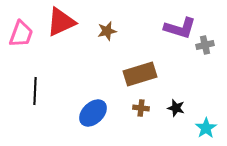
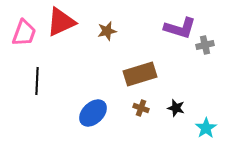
pink trapezoid: moved 3 px right, 1 px up
black line: moved 2 px right, 10 px up
brown cross: rotated 14 degrees clockwise
